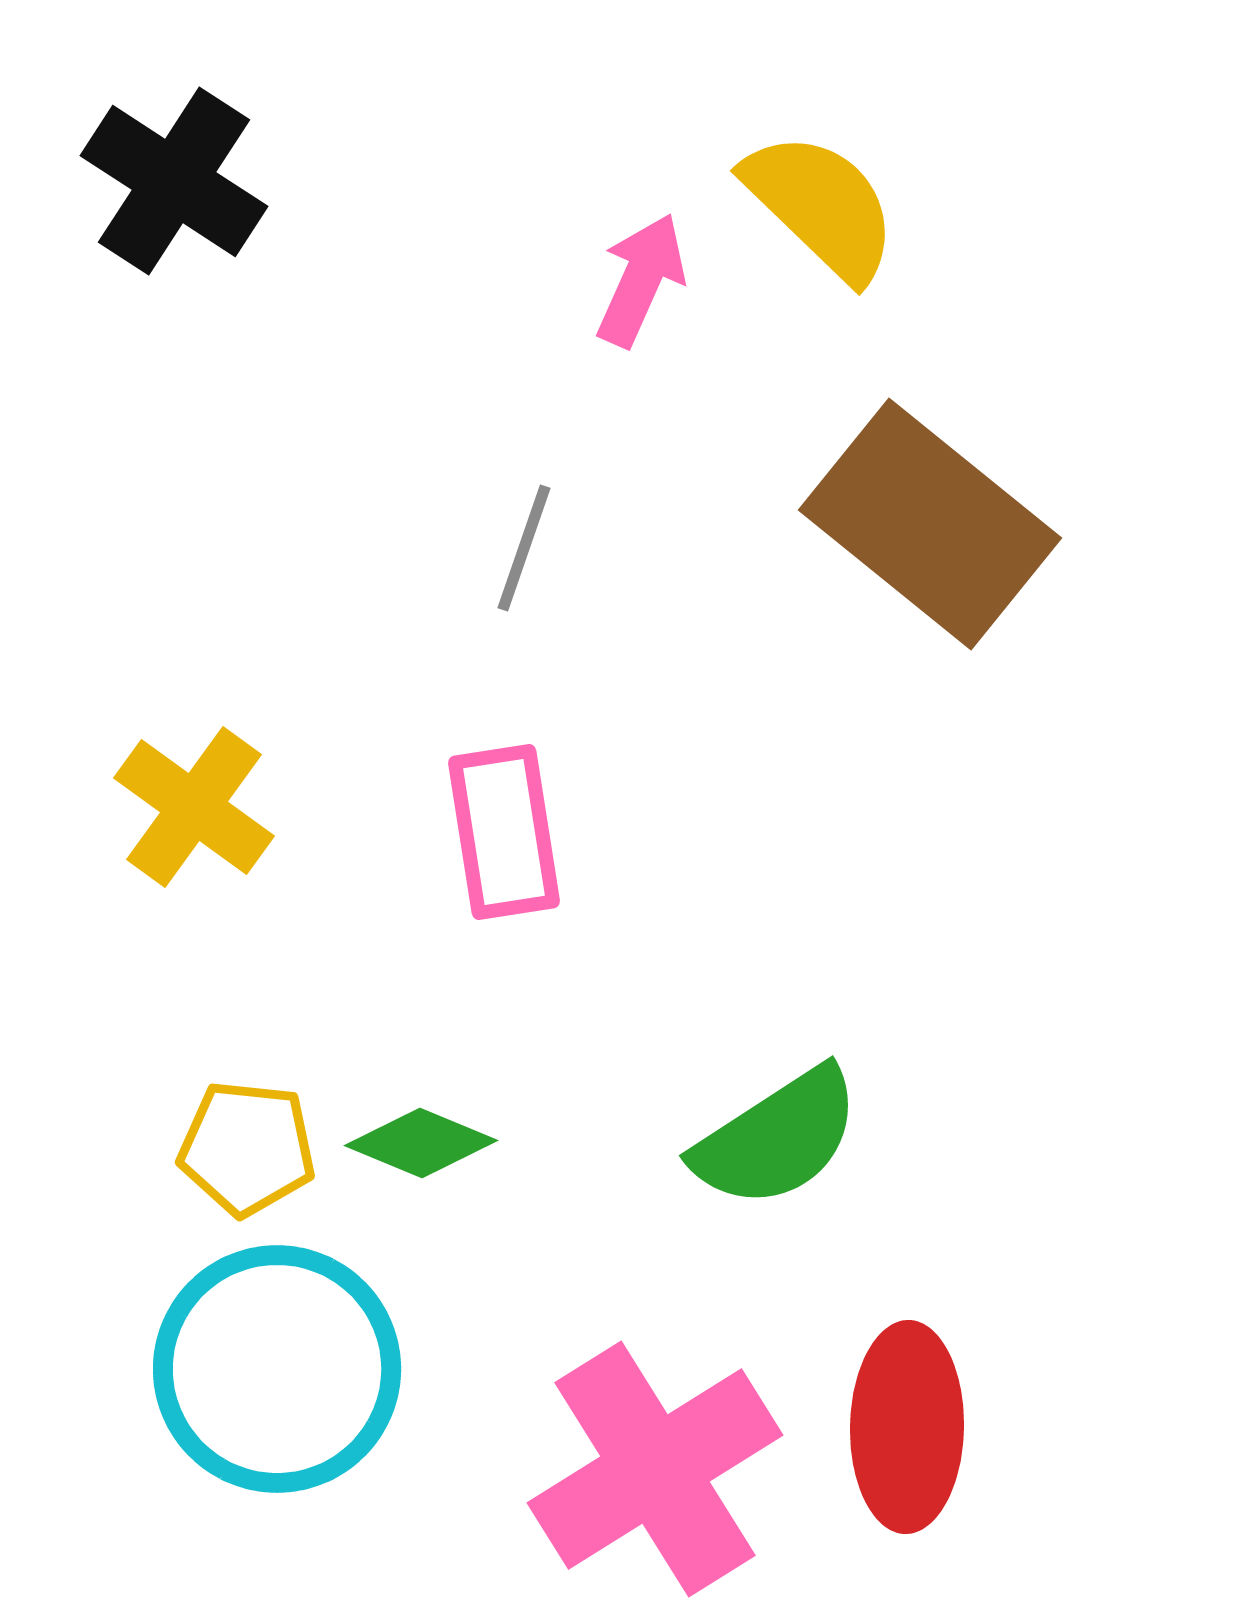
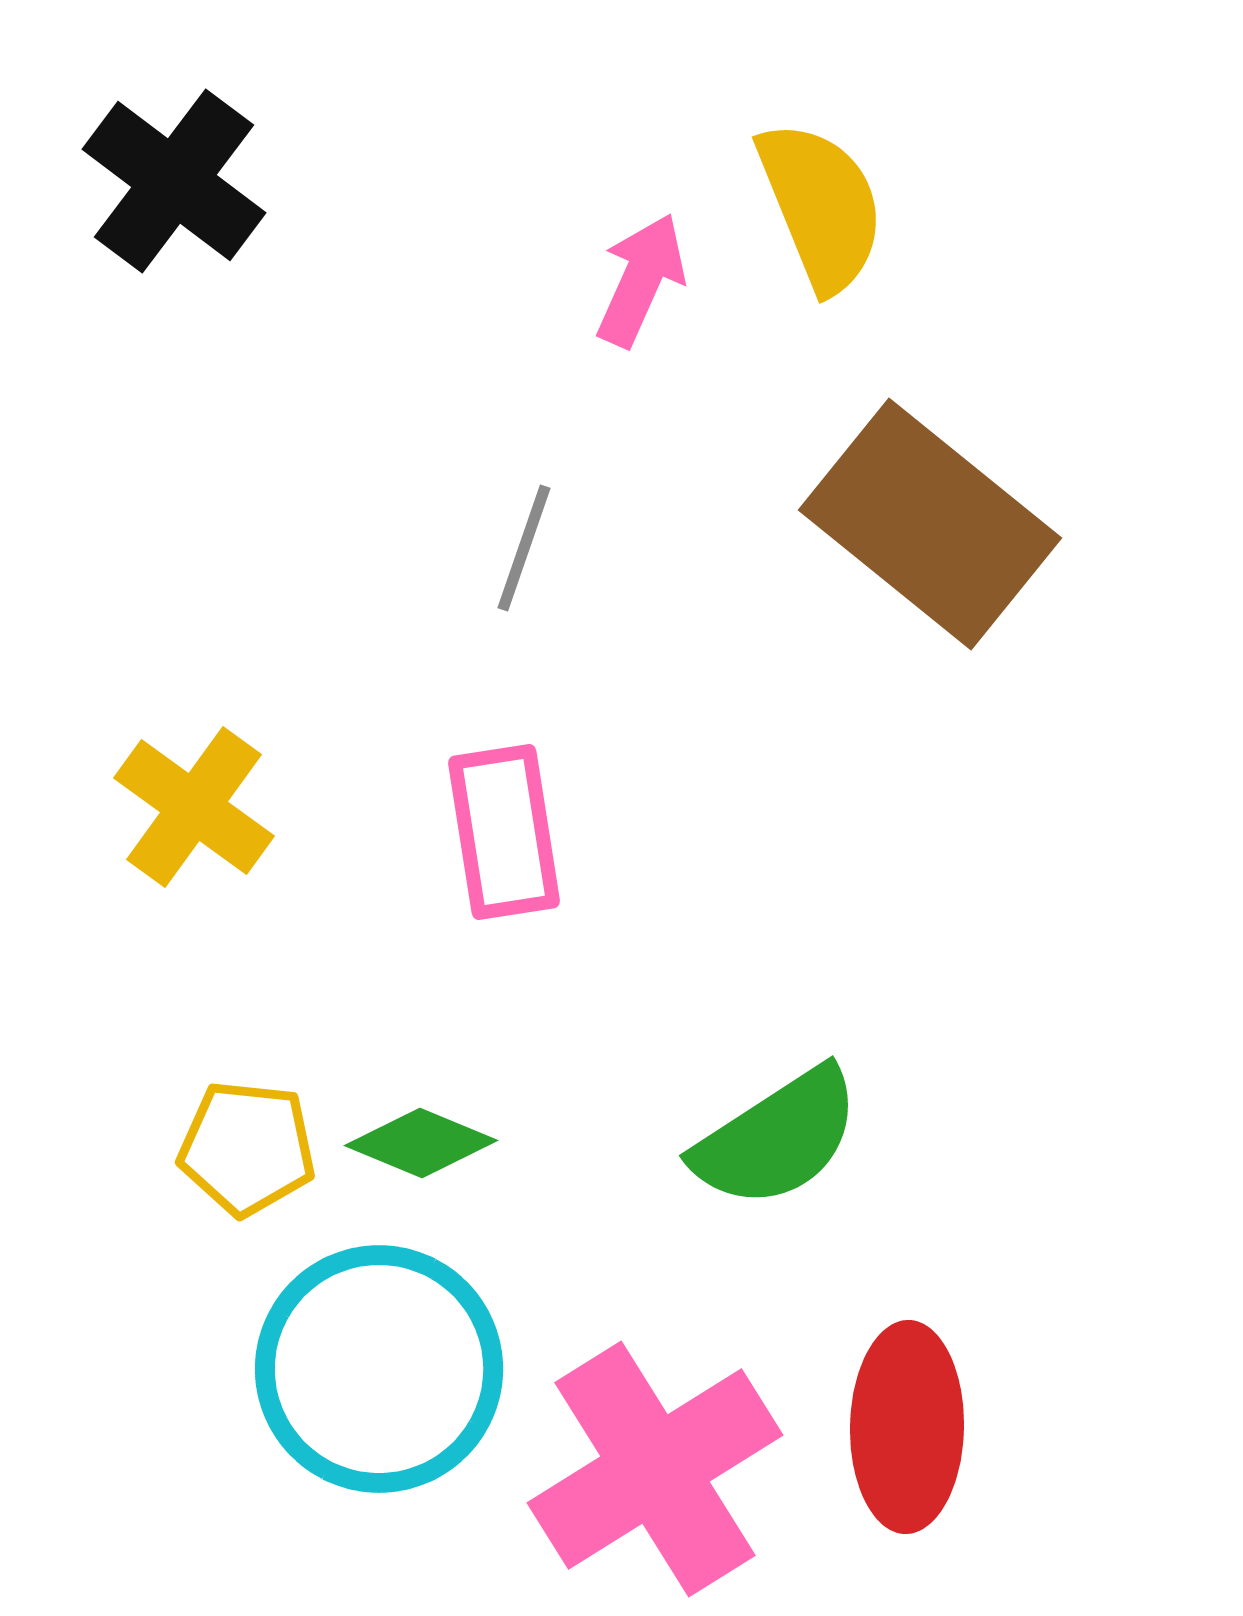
black cross: rotated 4 degrees clockwise
yellow semicircle: rotated 24 degrees clockwise
cyan circle: moved 102 px right
